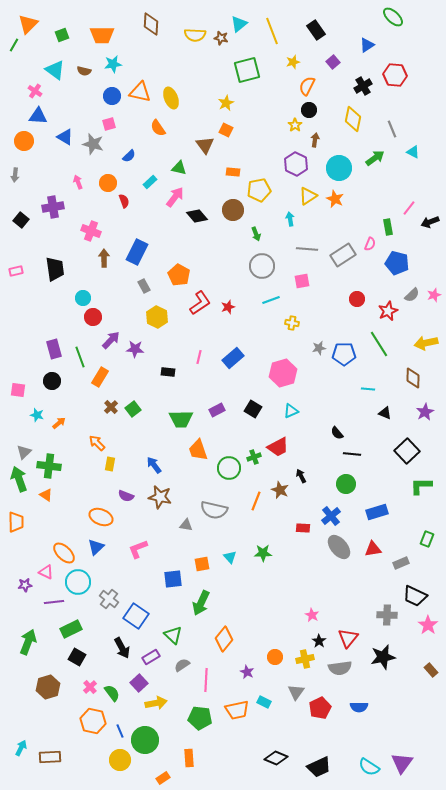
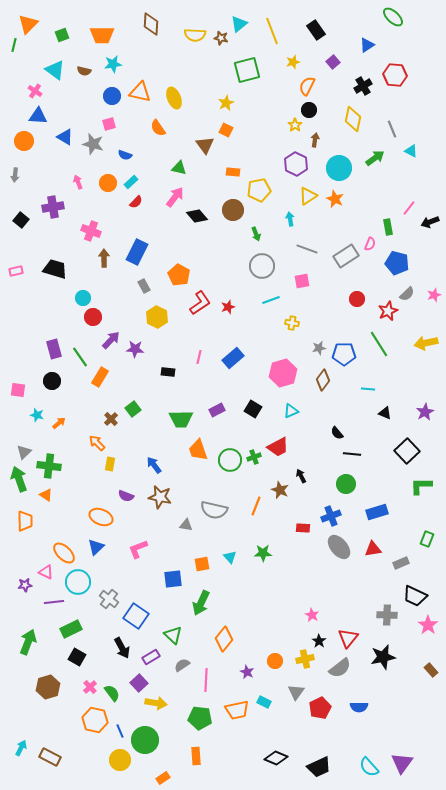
green line at (14, 45): rotated 16 degrees counterclockwise
yellow ellipse at (171, 98): moved 3 px right
cyan triangle at (413, 152): moved 2 px left, 1 px up
blue semicircle at (129, 156): moved 4 px left, 1 px up; rotated 64 degrees clockwise
cyan rectangle at (150, 182): moved 19 px left
red semicircle at (124, 201): moved 12 px right, 1 px down; rotated 64 degrees clockwise
gray line at (307, 249): rotated 15 degrees clockwise
gray rectangle at (343, 255): moved 3 px right, 1 px down
black trapezoid at (55, 269): rotated 65 degrees counterclockwise
gray semicircle at (412, 295): moved 5 px left, 1 px up
green line at (80, 357): rotated 15 degrees counterclockwise
brown diamond at (413, 378): moved 90 px left, 2 px down; rotated 35 degrees clockwise
brown cross at (111, 407): moved 12 px down
green circle at (229, 468): moved 1 px right, 8 px up
orange line at (256, 501): moved 5 px down
blue cross at (331, 516): rotated 18 degrees clockwise
orange trapezoid at (16, 522): moved 9 px right, 1 px up
orange circle at (275, 657): moved 4 px down
gray semicircle at (340, 668): rotated 30 degrees counterclockwise
yellow arrow at (156, 703): rotated 20 degrees clockwise
orange hexagon at (93, 721): moved 2 px right, 1 px up
brown rectangle at (50, 757): rotated 30 degrees clockwise
orange rectangle at (189, 758): moved 7 px right, 2 px up
cyan semicircle at (369, 767): rotated 15 degrees clockwise
